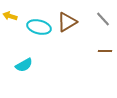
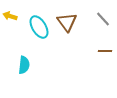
brown triangle: rotated 35 degrees counterclockwise
cyan ellipse: rotated 45 degrees clockwise
cyan semicircle: rotated 54 degrees counterclockwise
